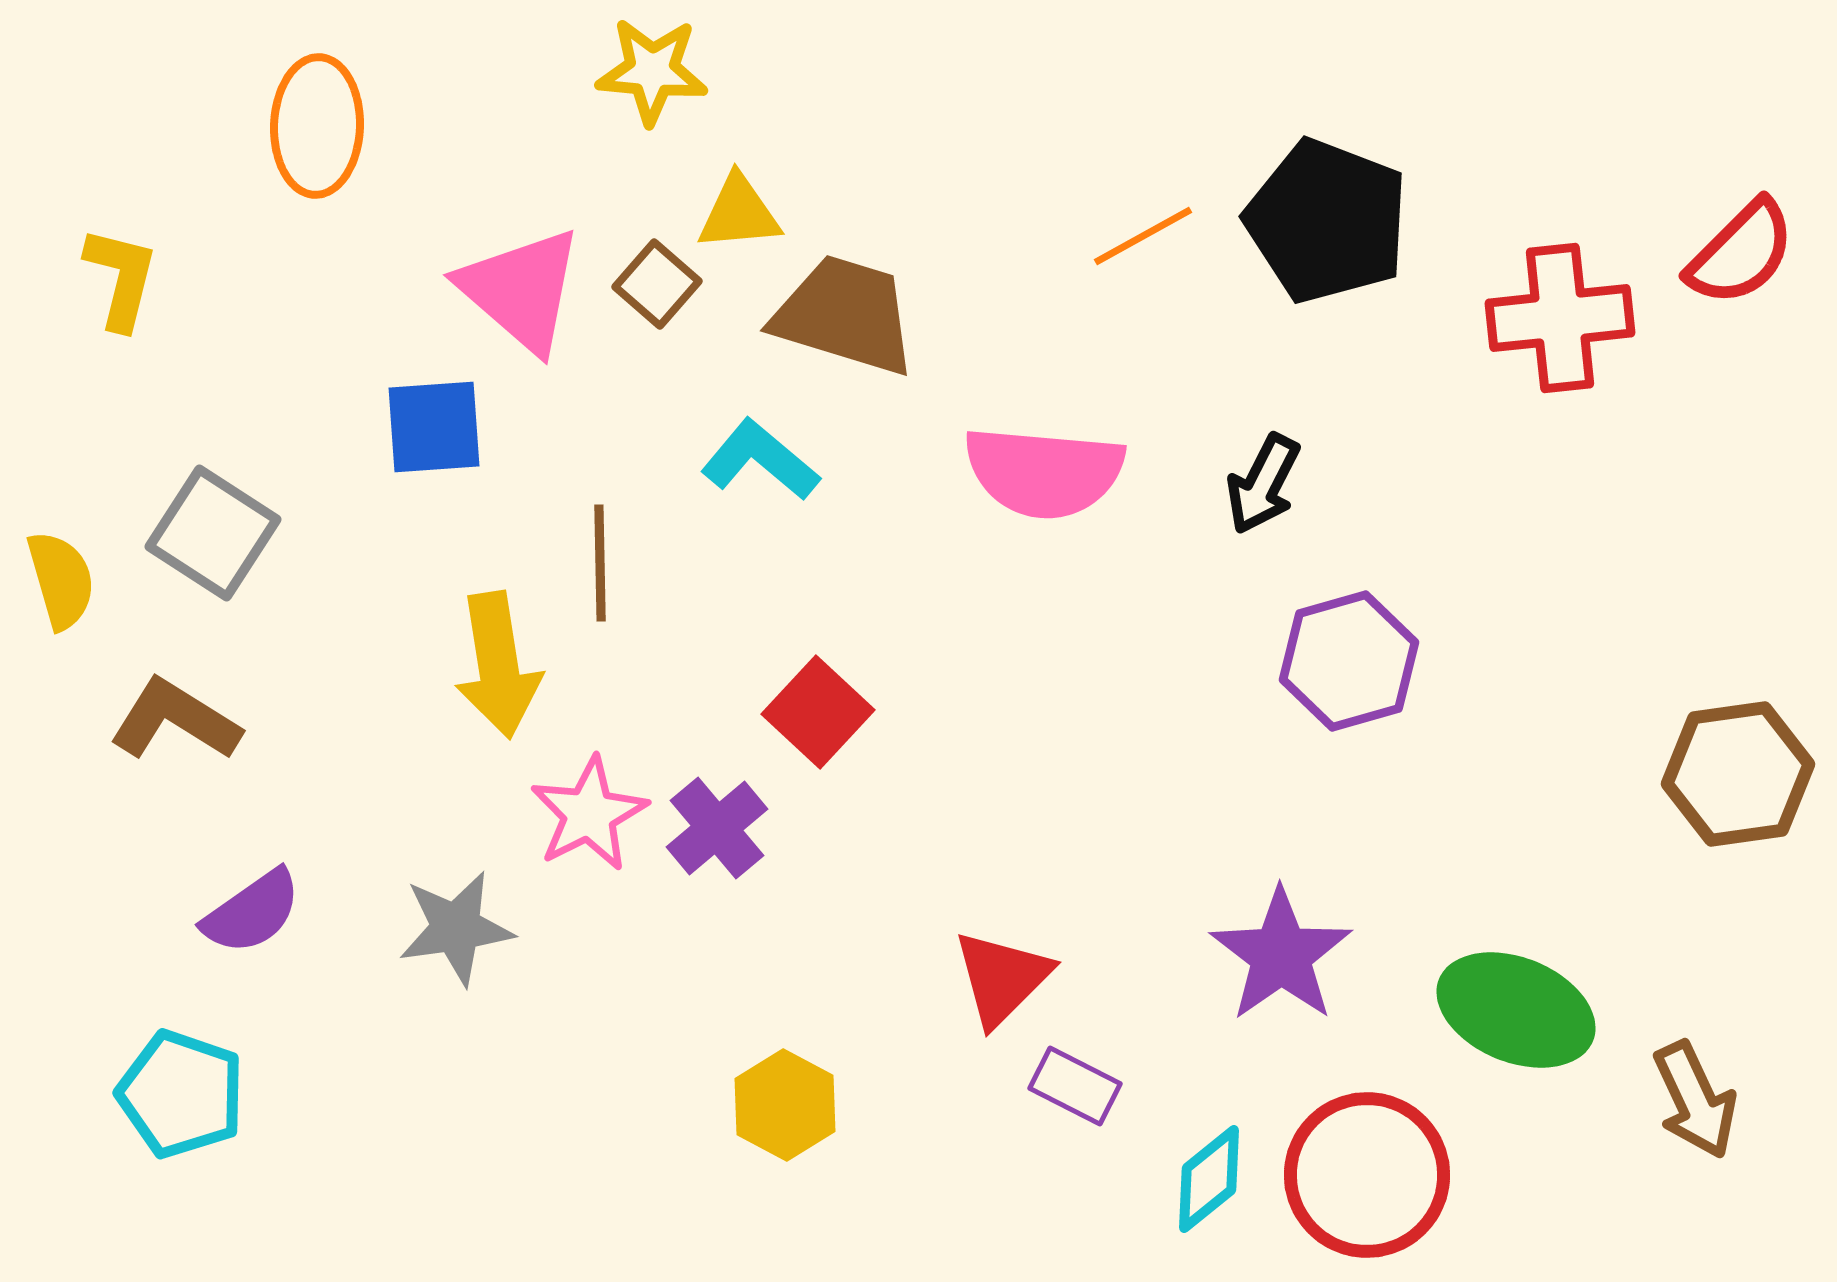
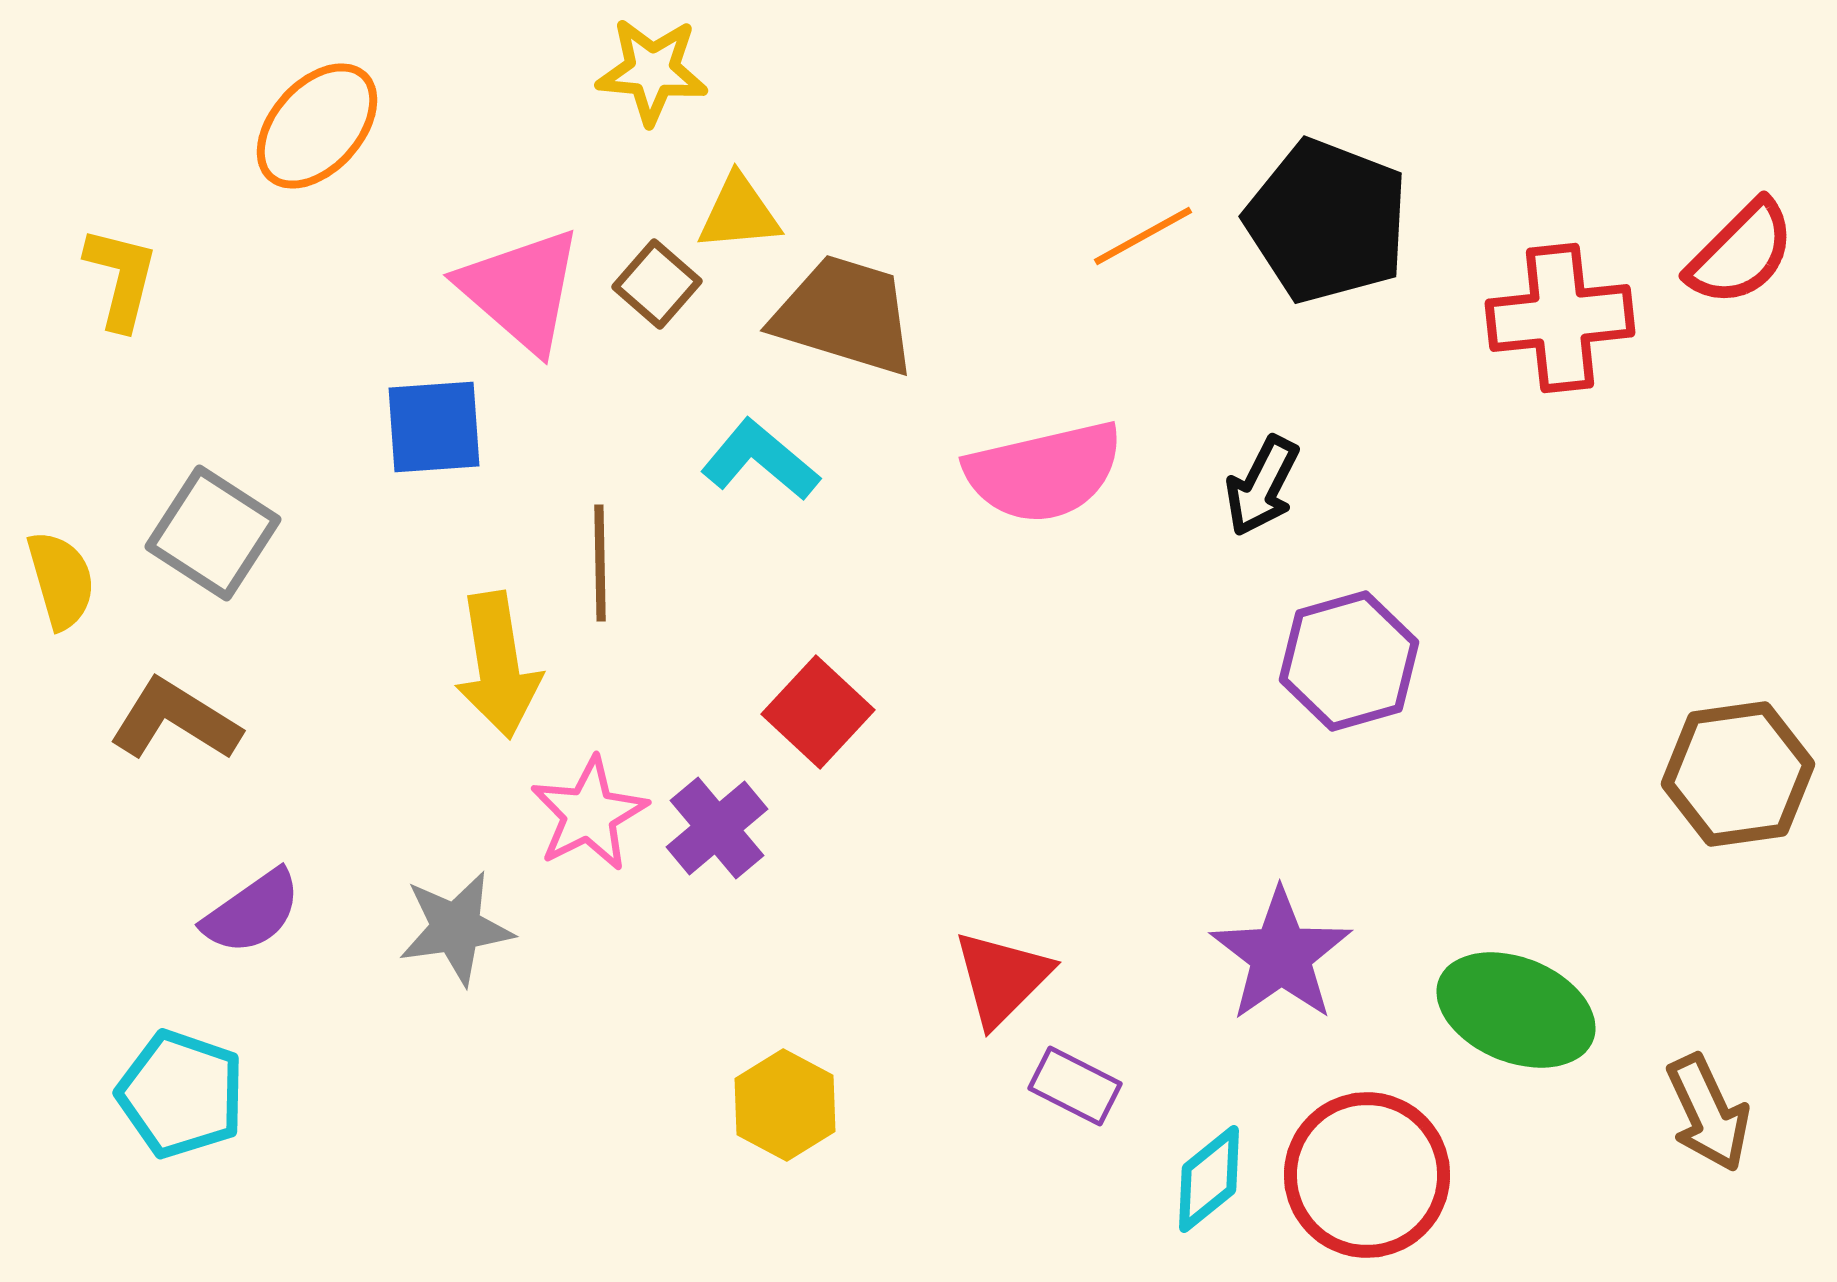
orange ellipse: rotated 40 degrees clockwise
pink semicircle: rotated 18 degrees counterclockwise
black arrow: moved 1 px left, 2 px down
brown arrow: moved 13 px right, 13 px down
